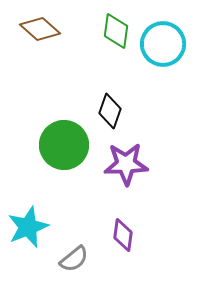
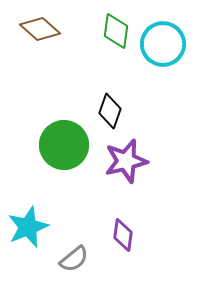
purple star: moved 3 px up; rotated 12 degrees counterclockwise
